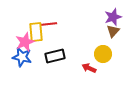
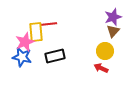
yellow circle: moved 2 px right, 3 px up
red arrow: moved 12 px right
